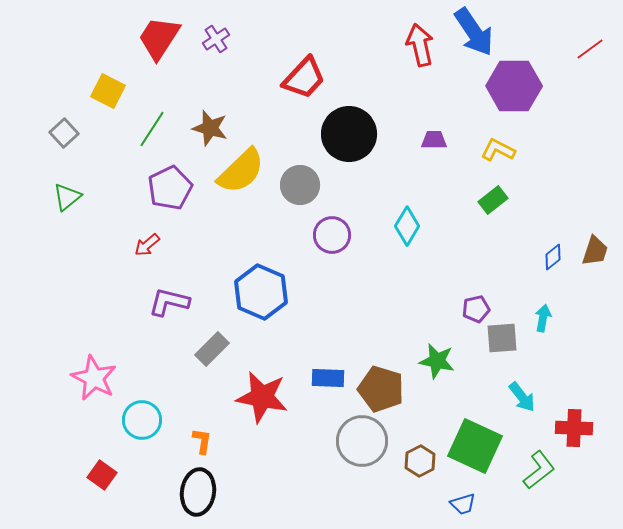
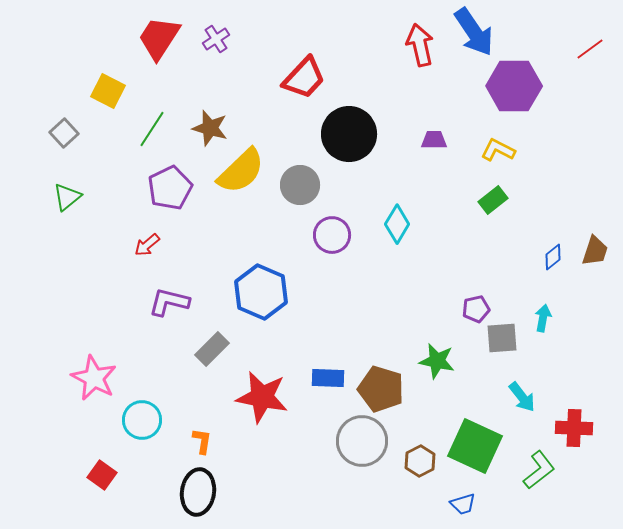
cyan diamond at (407, 226): moved 10 px left, 2 px up
